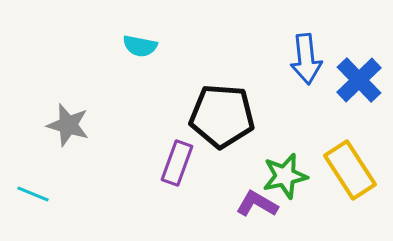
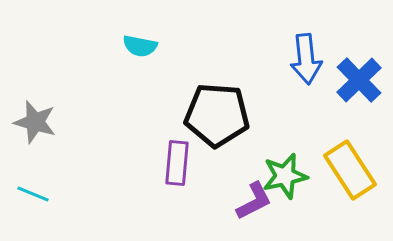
black pentagon: moved 5 px left, 1 px up
gray star: moved 33 px left, 3 px up
purple rectangle: rotated 15 degrees counterclockwise
purple L-shape: moved 3 px left, 3 px up; rotated 123 degrees clockwise
